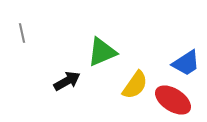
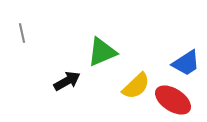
yellow semicircle: moved 1 px right, 1 px down; rotated 12 degrees clockwise
